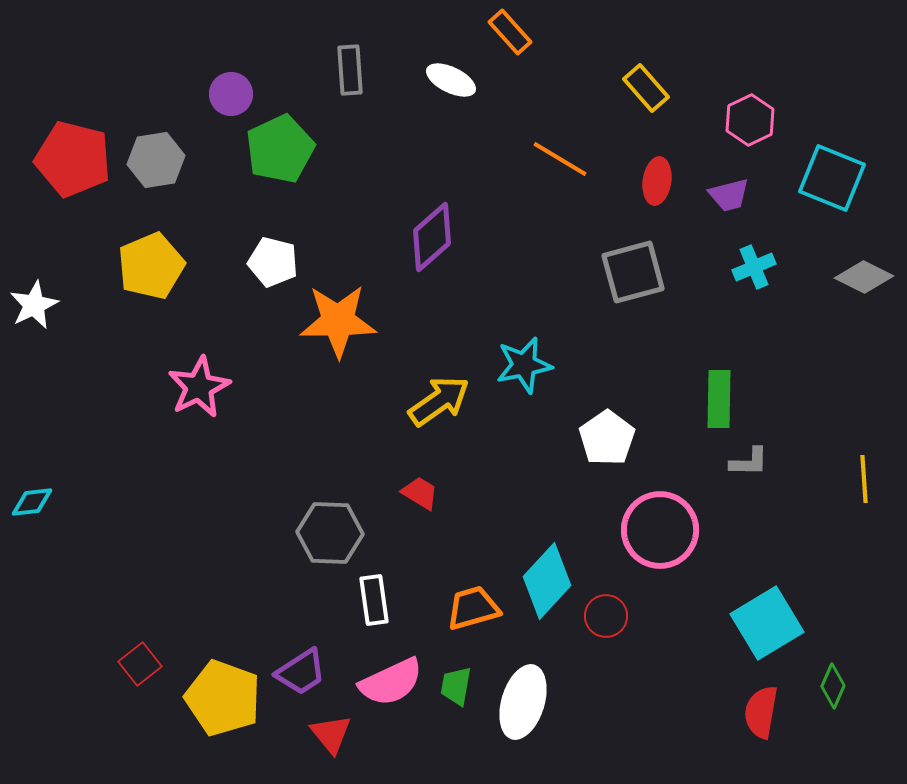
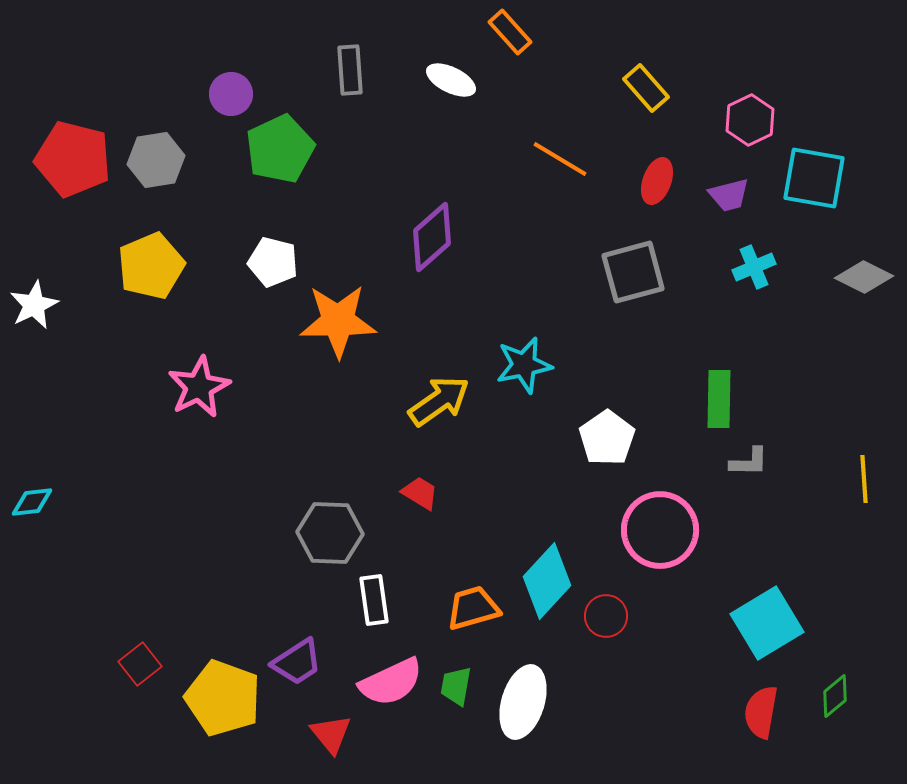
cyan square at (832, 178): moved 18 px left; rotated 12 degrees counterclockwise
red ellipse at (657, 181): rotated 12 degrees clockwise
purple trapezoid at (301, 672): moved 4 px left, 10 px up
green diamond at (833, 686): moved 2 px right, 10 px down; rotated 27 degrees clockwise
